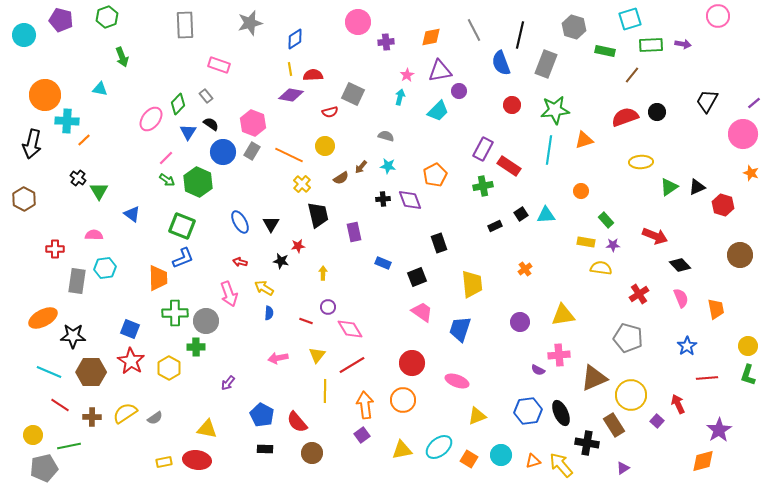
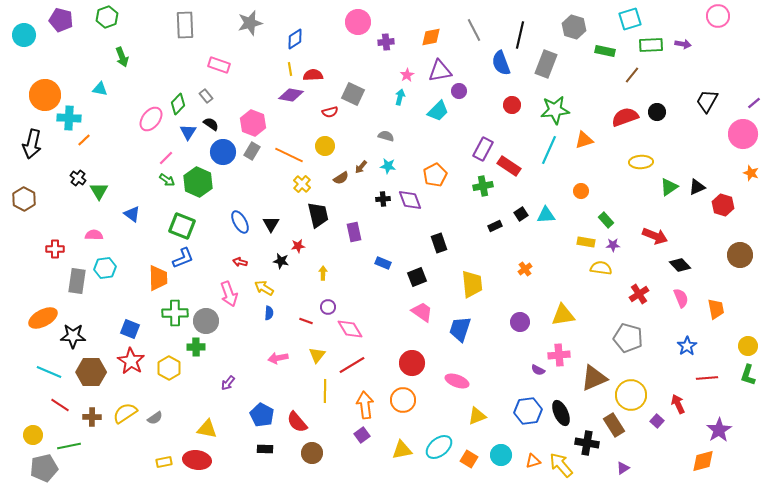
cyan cross at (67, 121): moved 2 px right, 3 px up
cyan line at (549, 150): rotated 16 degrees clockwise
